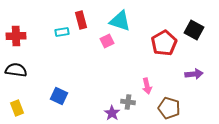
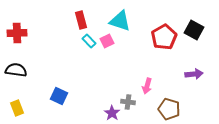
cyan rectangle: moved 27 px right, 9 px down; rotated 56 degrees clockwise
red cross: moved 1 px right, 3 px up
red pentagon: moved 6 px up
pink arrow: rotated 28 degrees clockwise
brown pentagon: moved 1 px down
